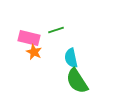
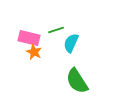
cyan semicircle: moved 15 px up; rotated 36 degrees clockwise
